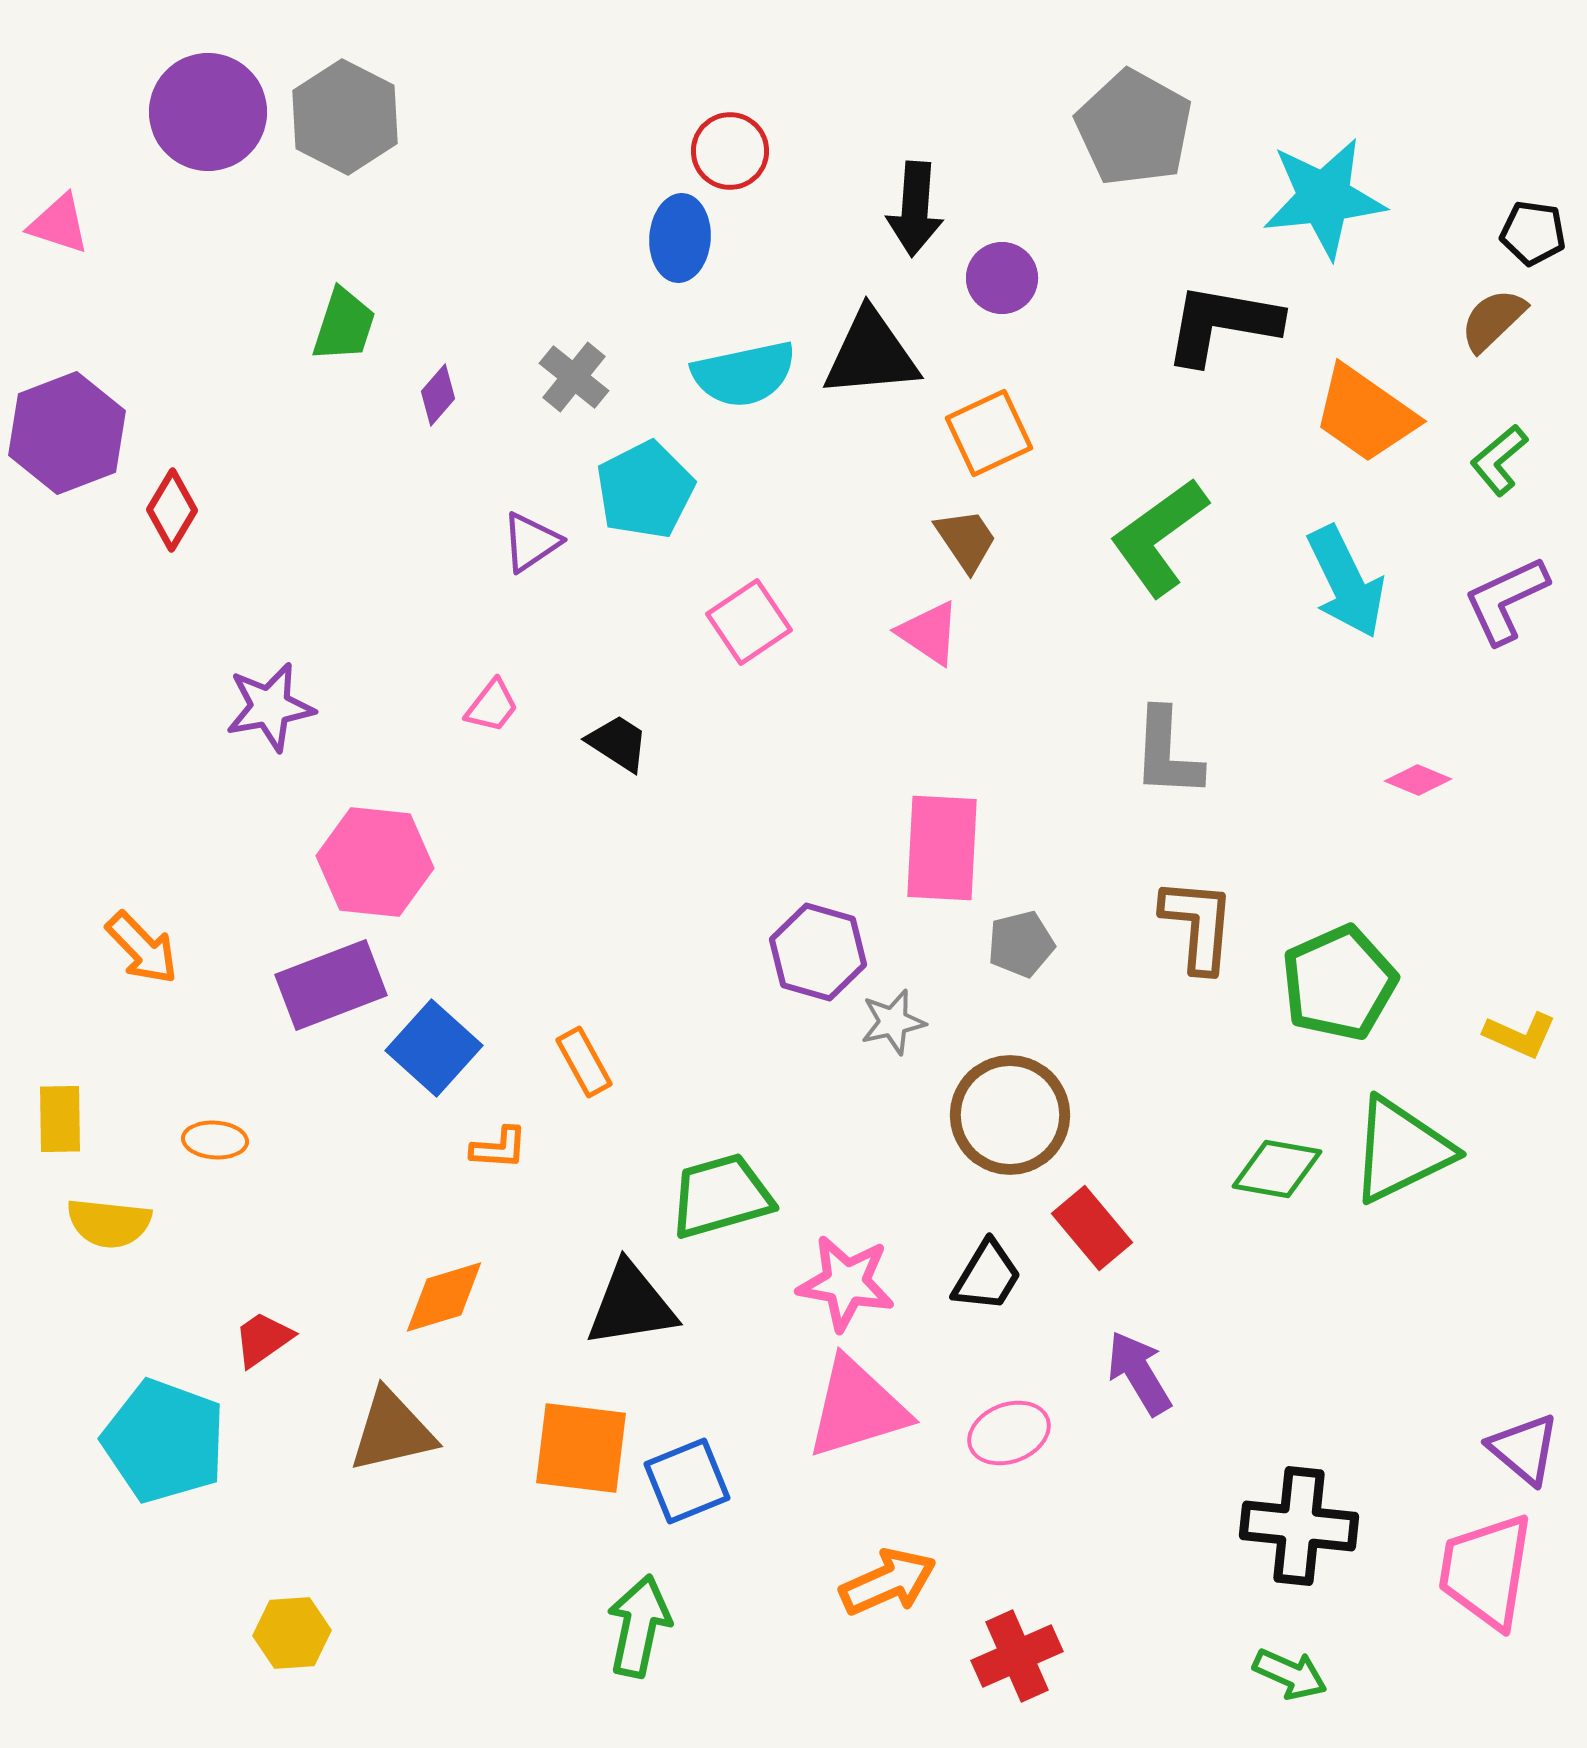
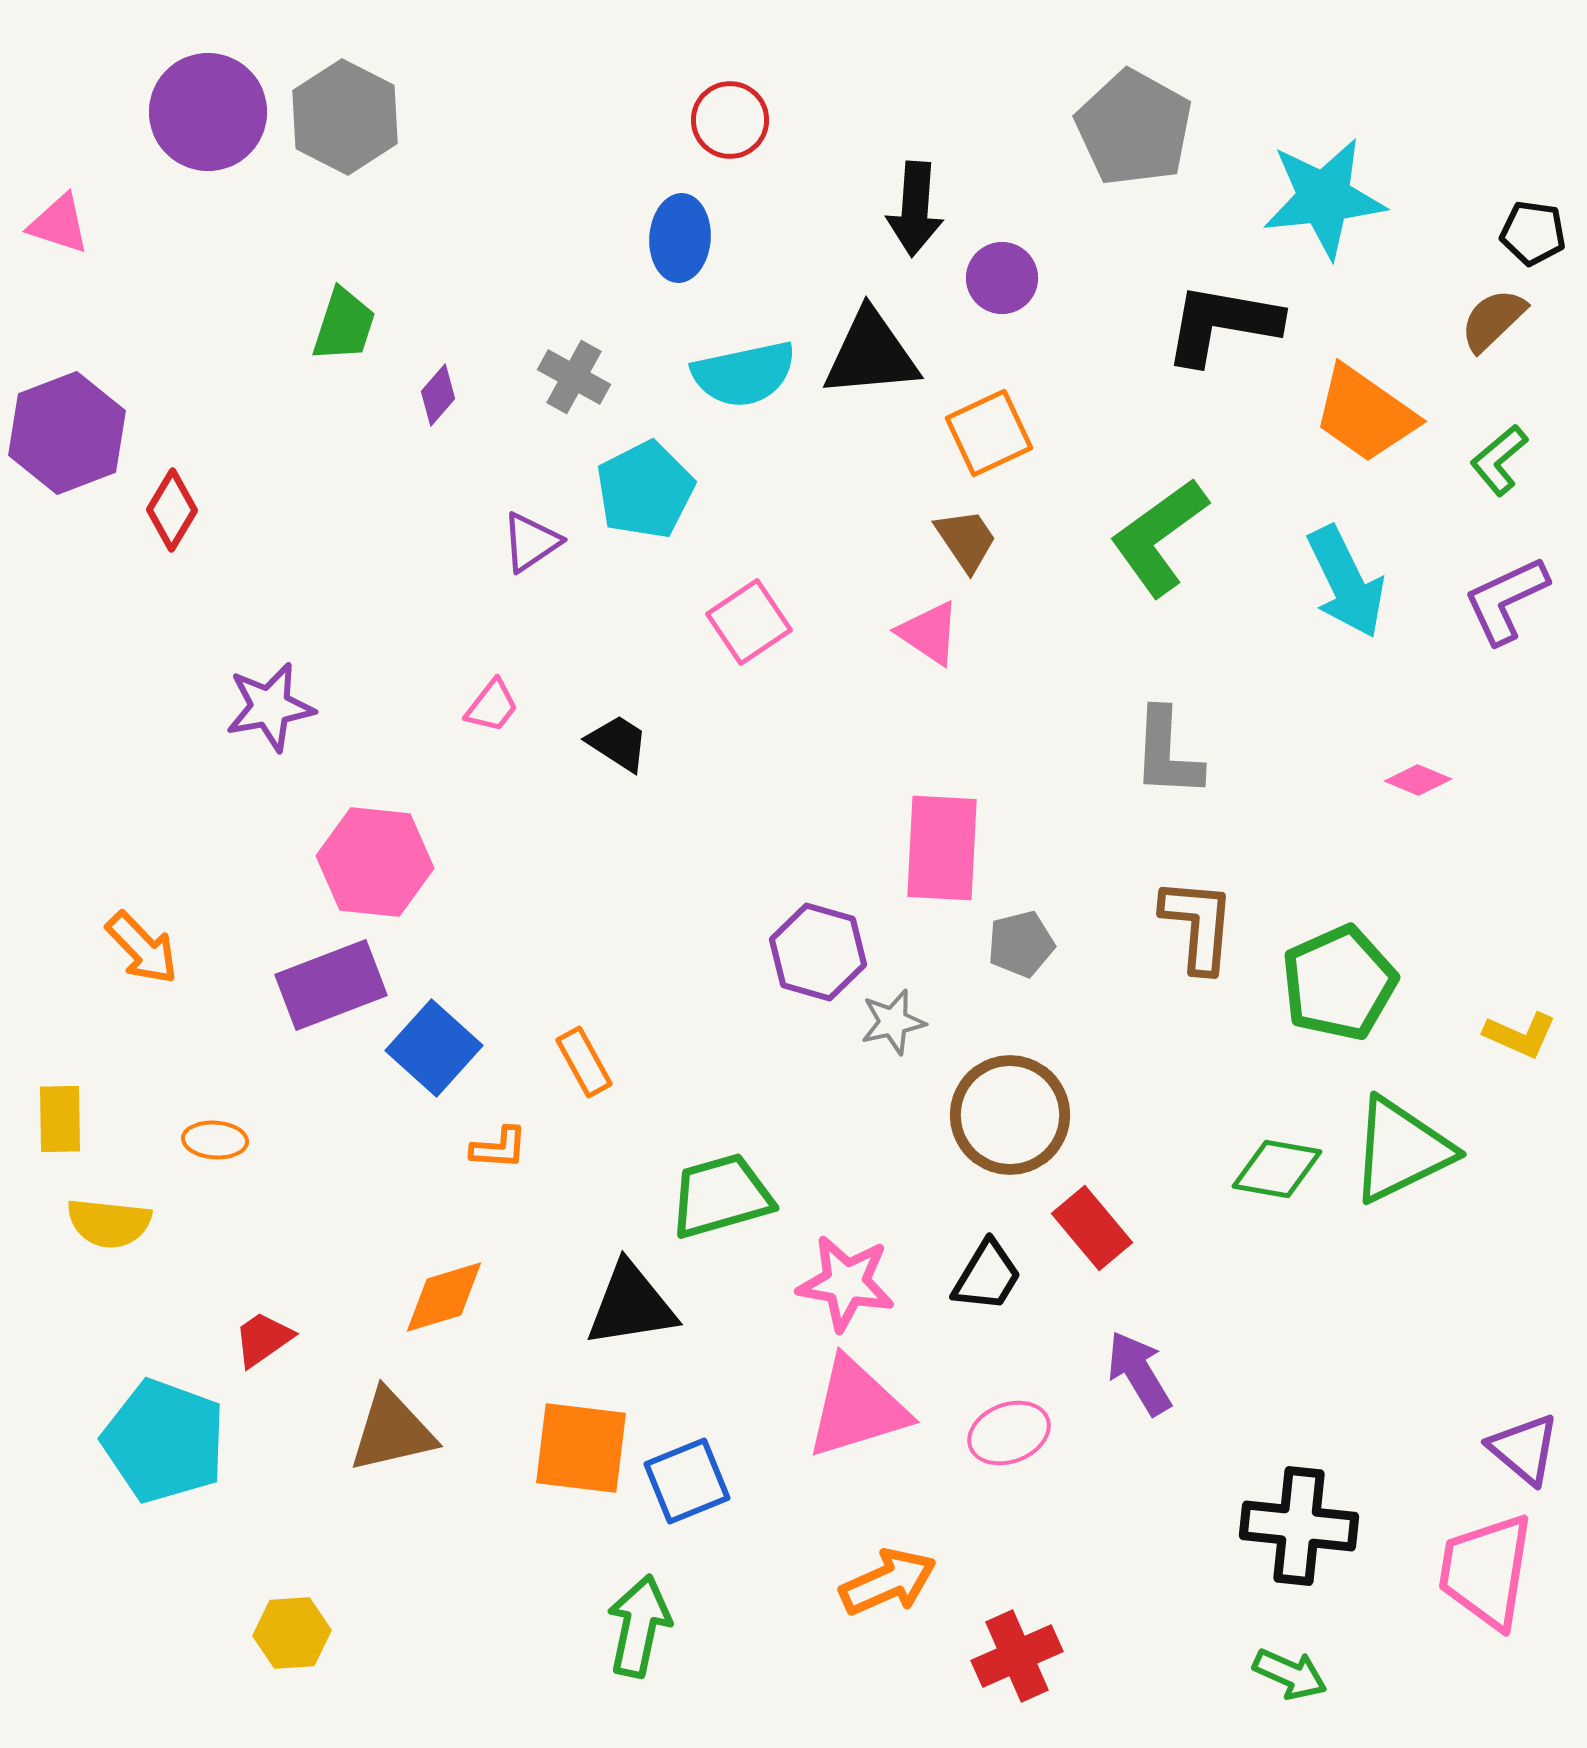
red circle at (730, 151): moved 31 px up
gray cross at (574, 377): rotated 10 degrees counterclockwise
